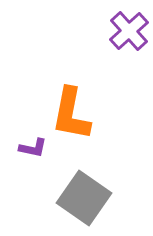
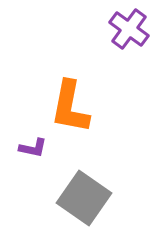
purple cross: moved 2 px up; rotated 12 degrees counterclockwise
orange L-shape: moved 1 px left, 7 px up
